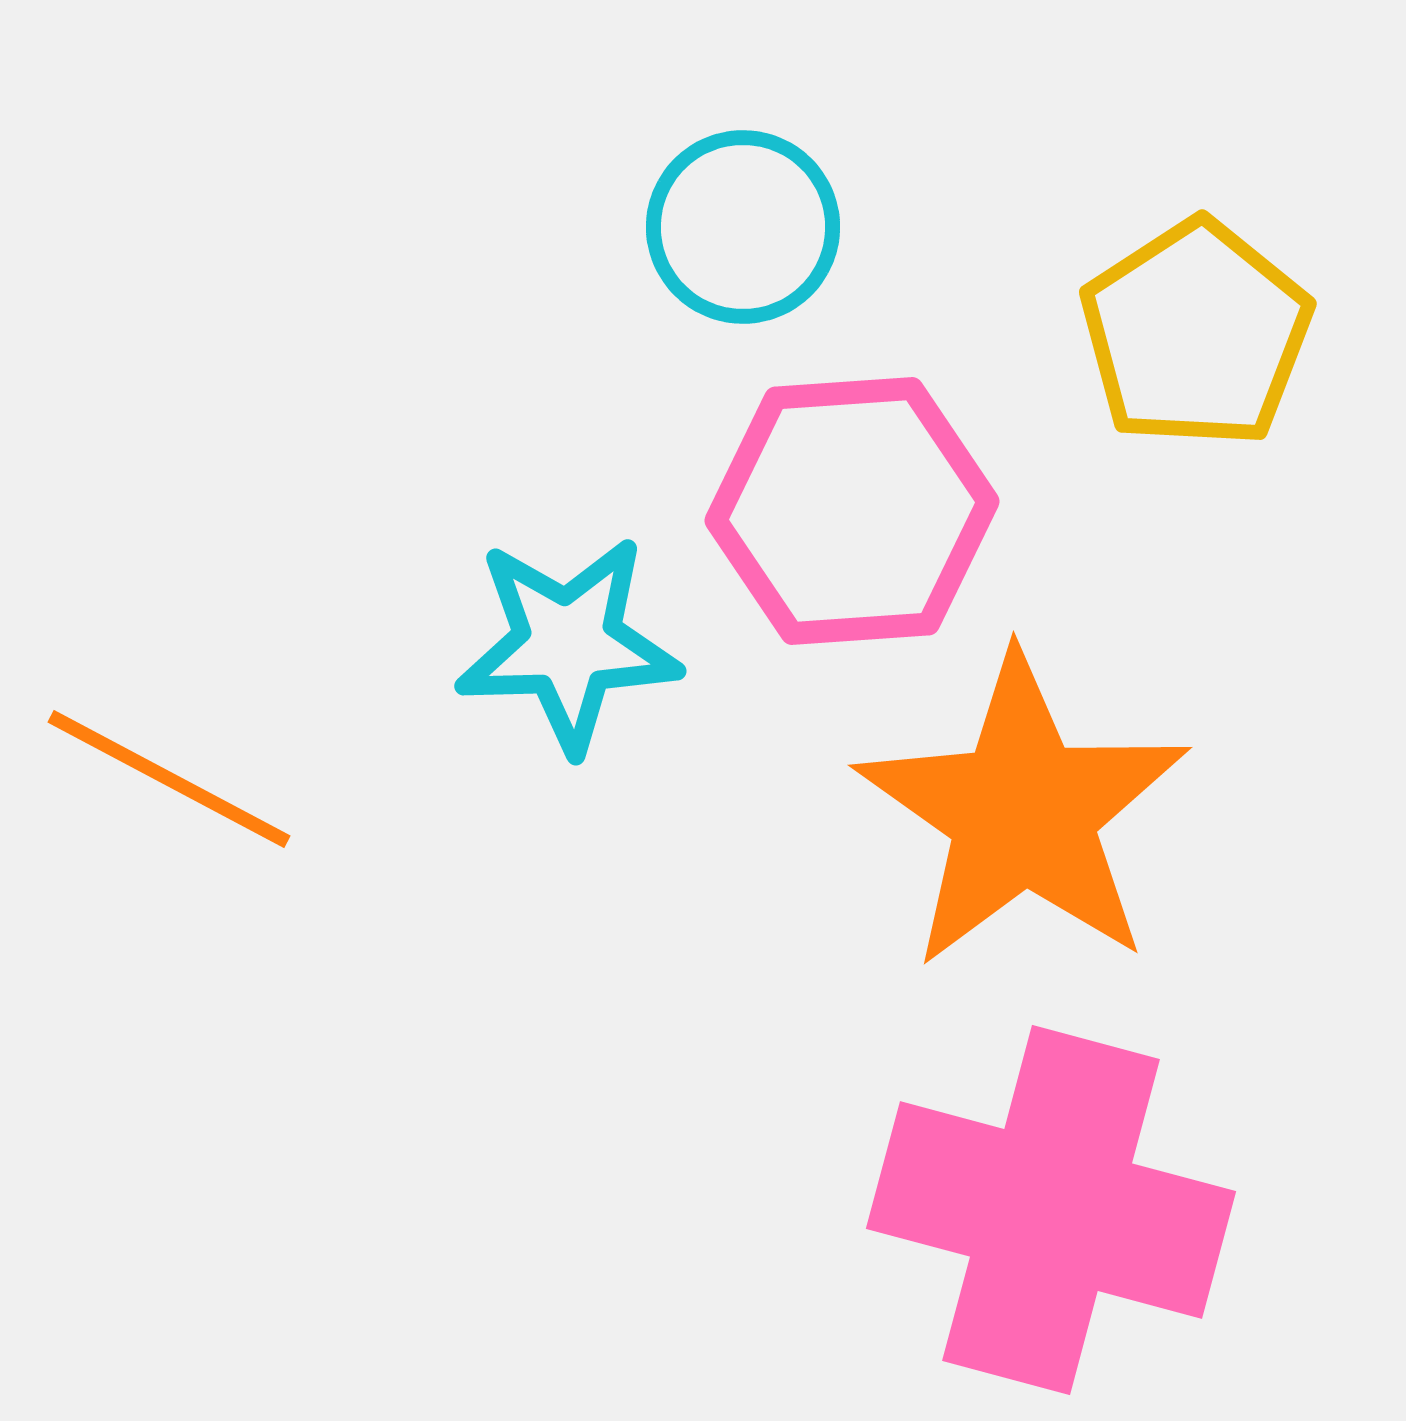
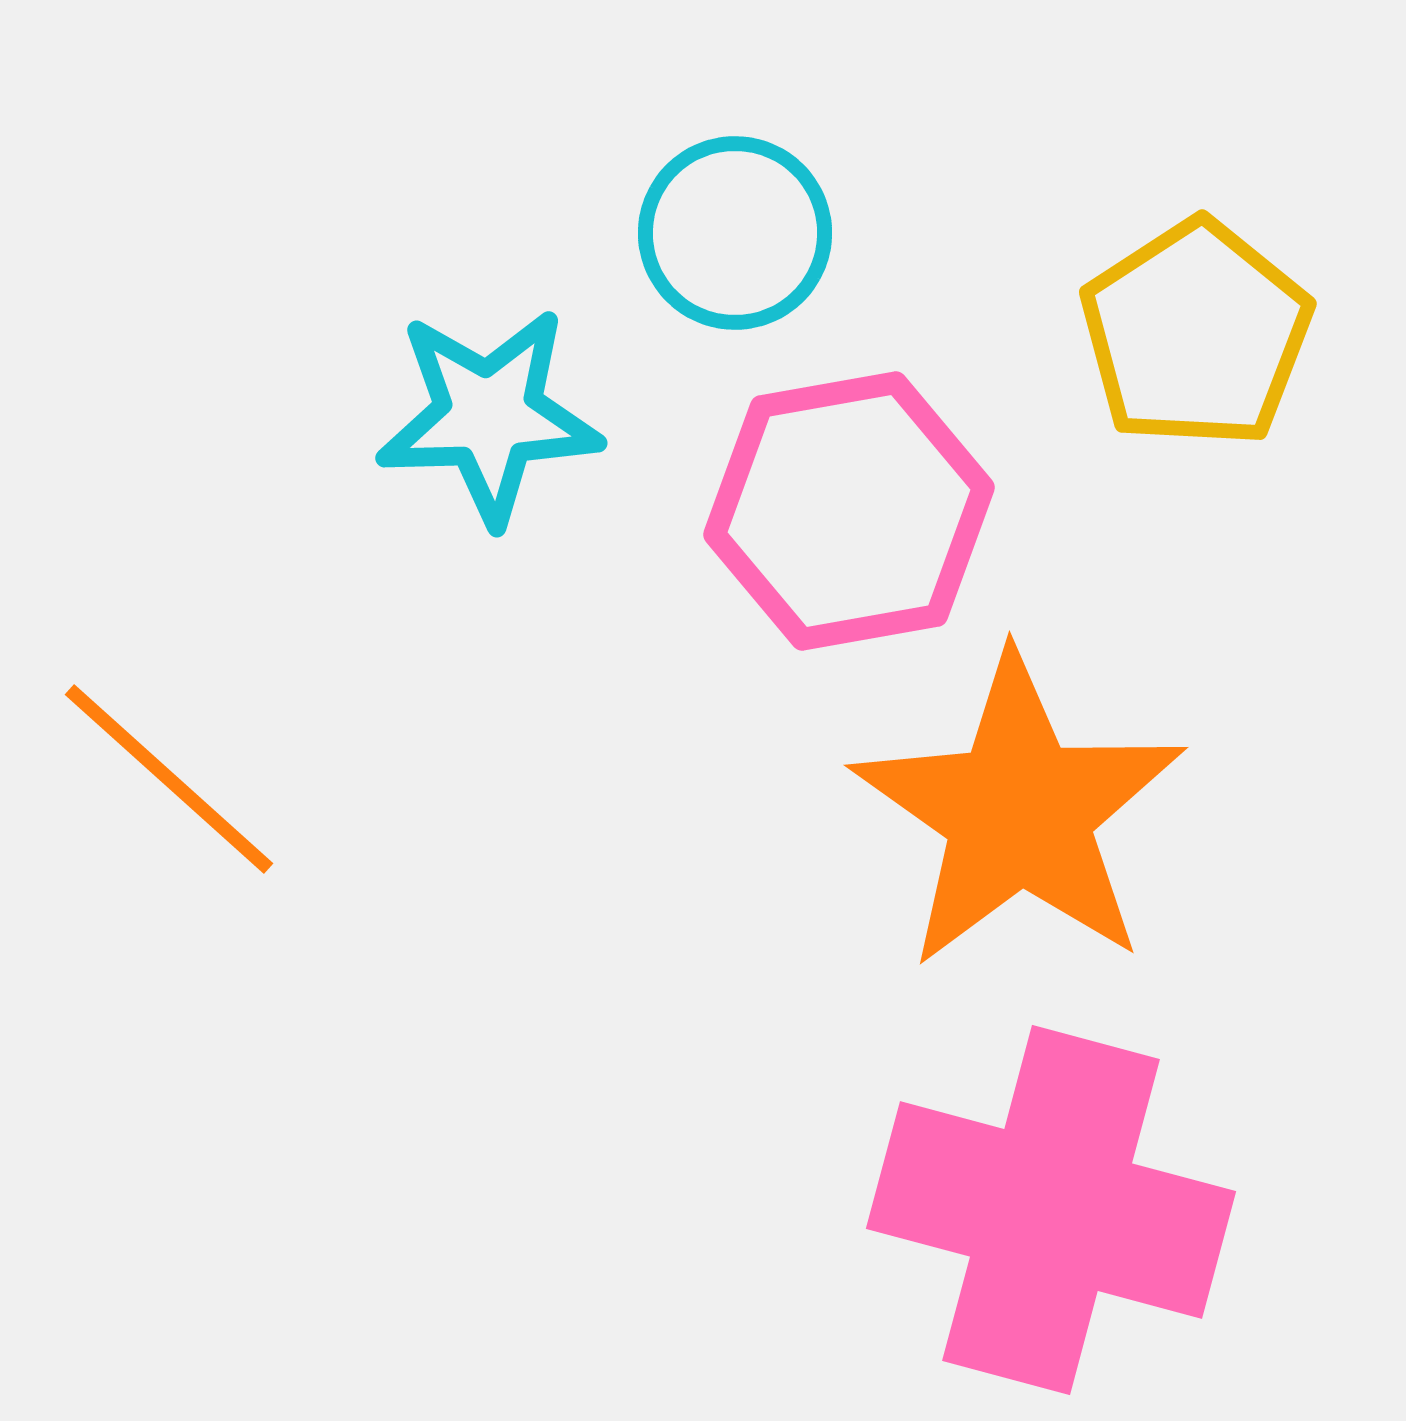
cyan circle: moved 8 px left, 6 px down
pink hexagon: moved 3 px left; rotated 6 degrees counterclockwise
cyan star: moved 79 px left, 228 px up
orange line: rotated 14 degrees clockwise
orange star: moved 4 px left
